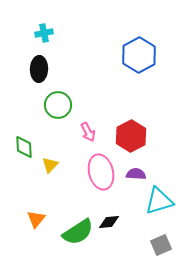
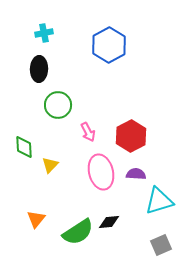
blue hexagon: moved 30 px left, 10 px up
